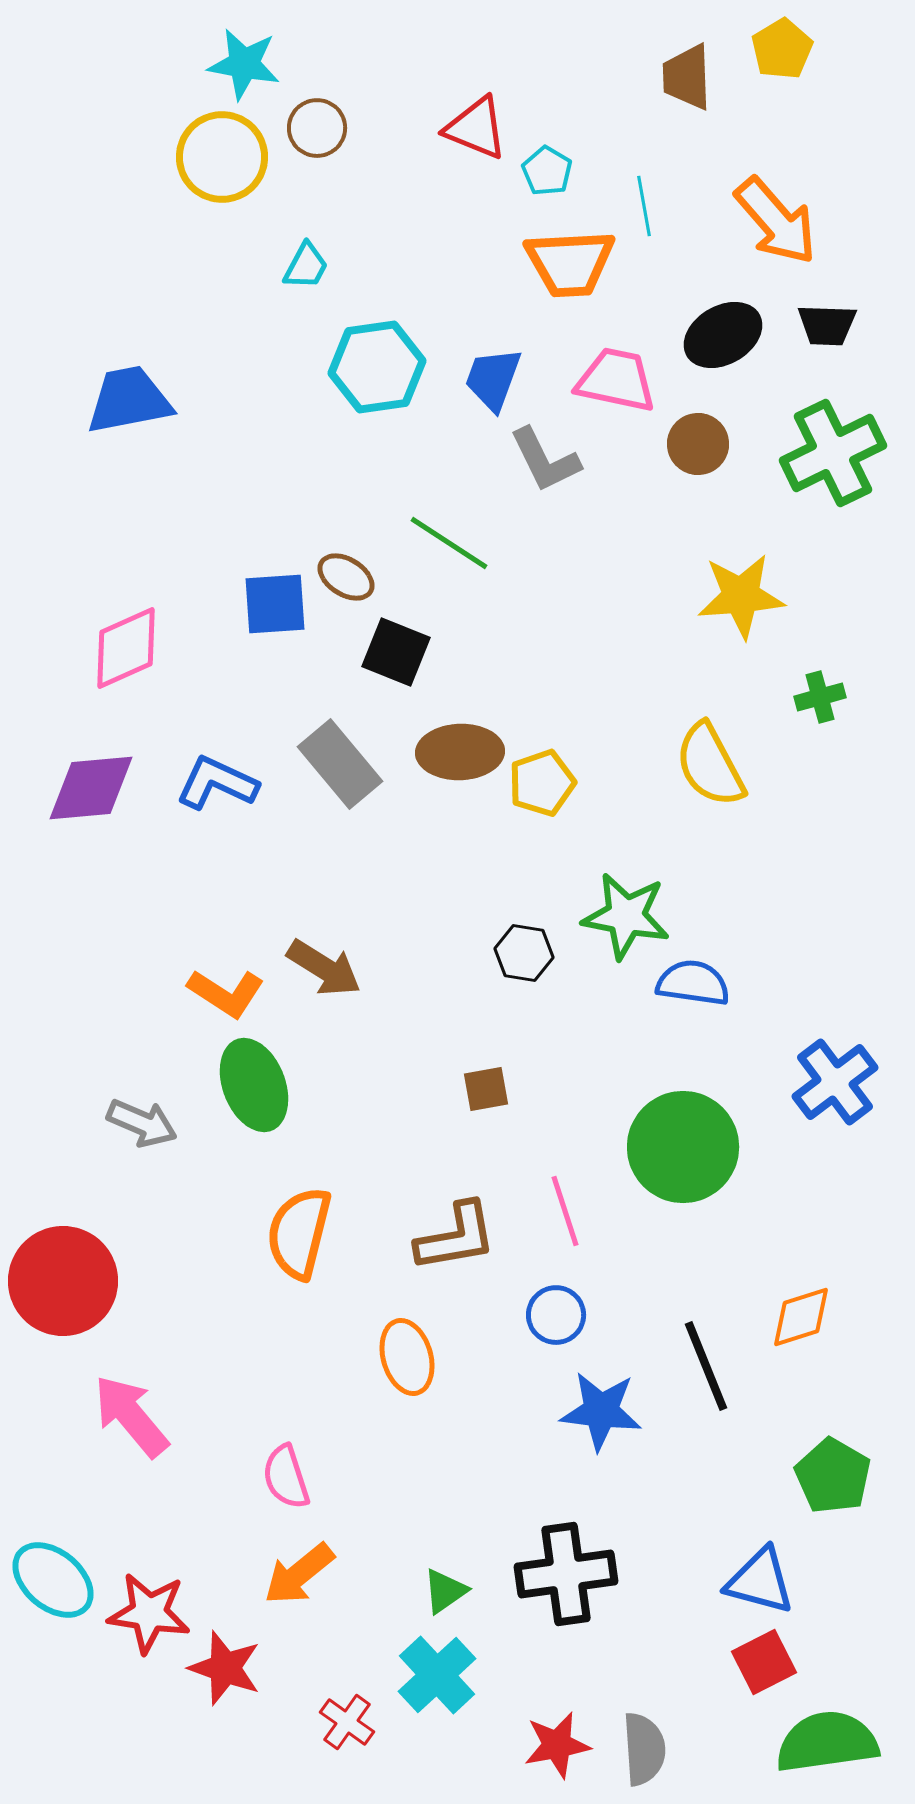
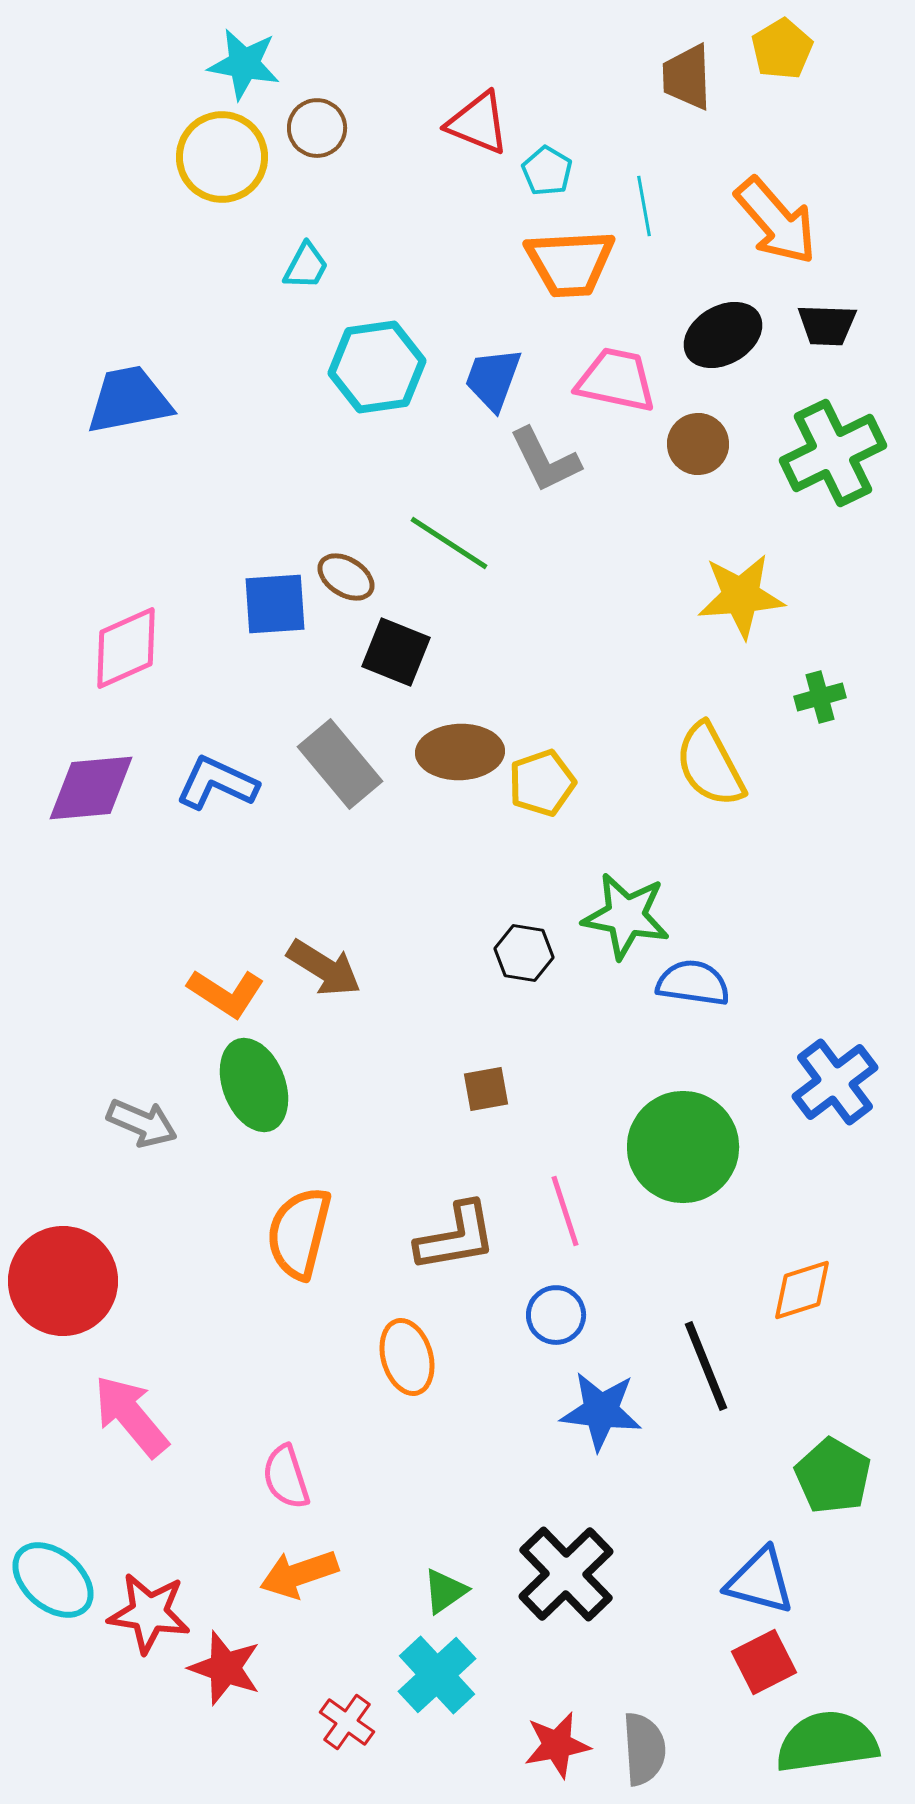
red triangle at (476, 128): moved 2 px right, 5 px up
orange diamond at (801, 1317): moved 1 px right, 27 px up
orange arrow at (299, 1574): rotated 20 degrees clockwise
black cross at (566, 1574): rotated 36 degrees counterclockwise
